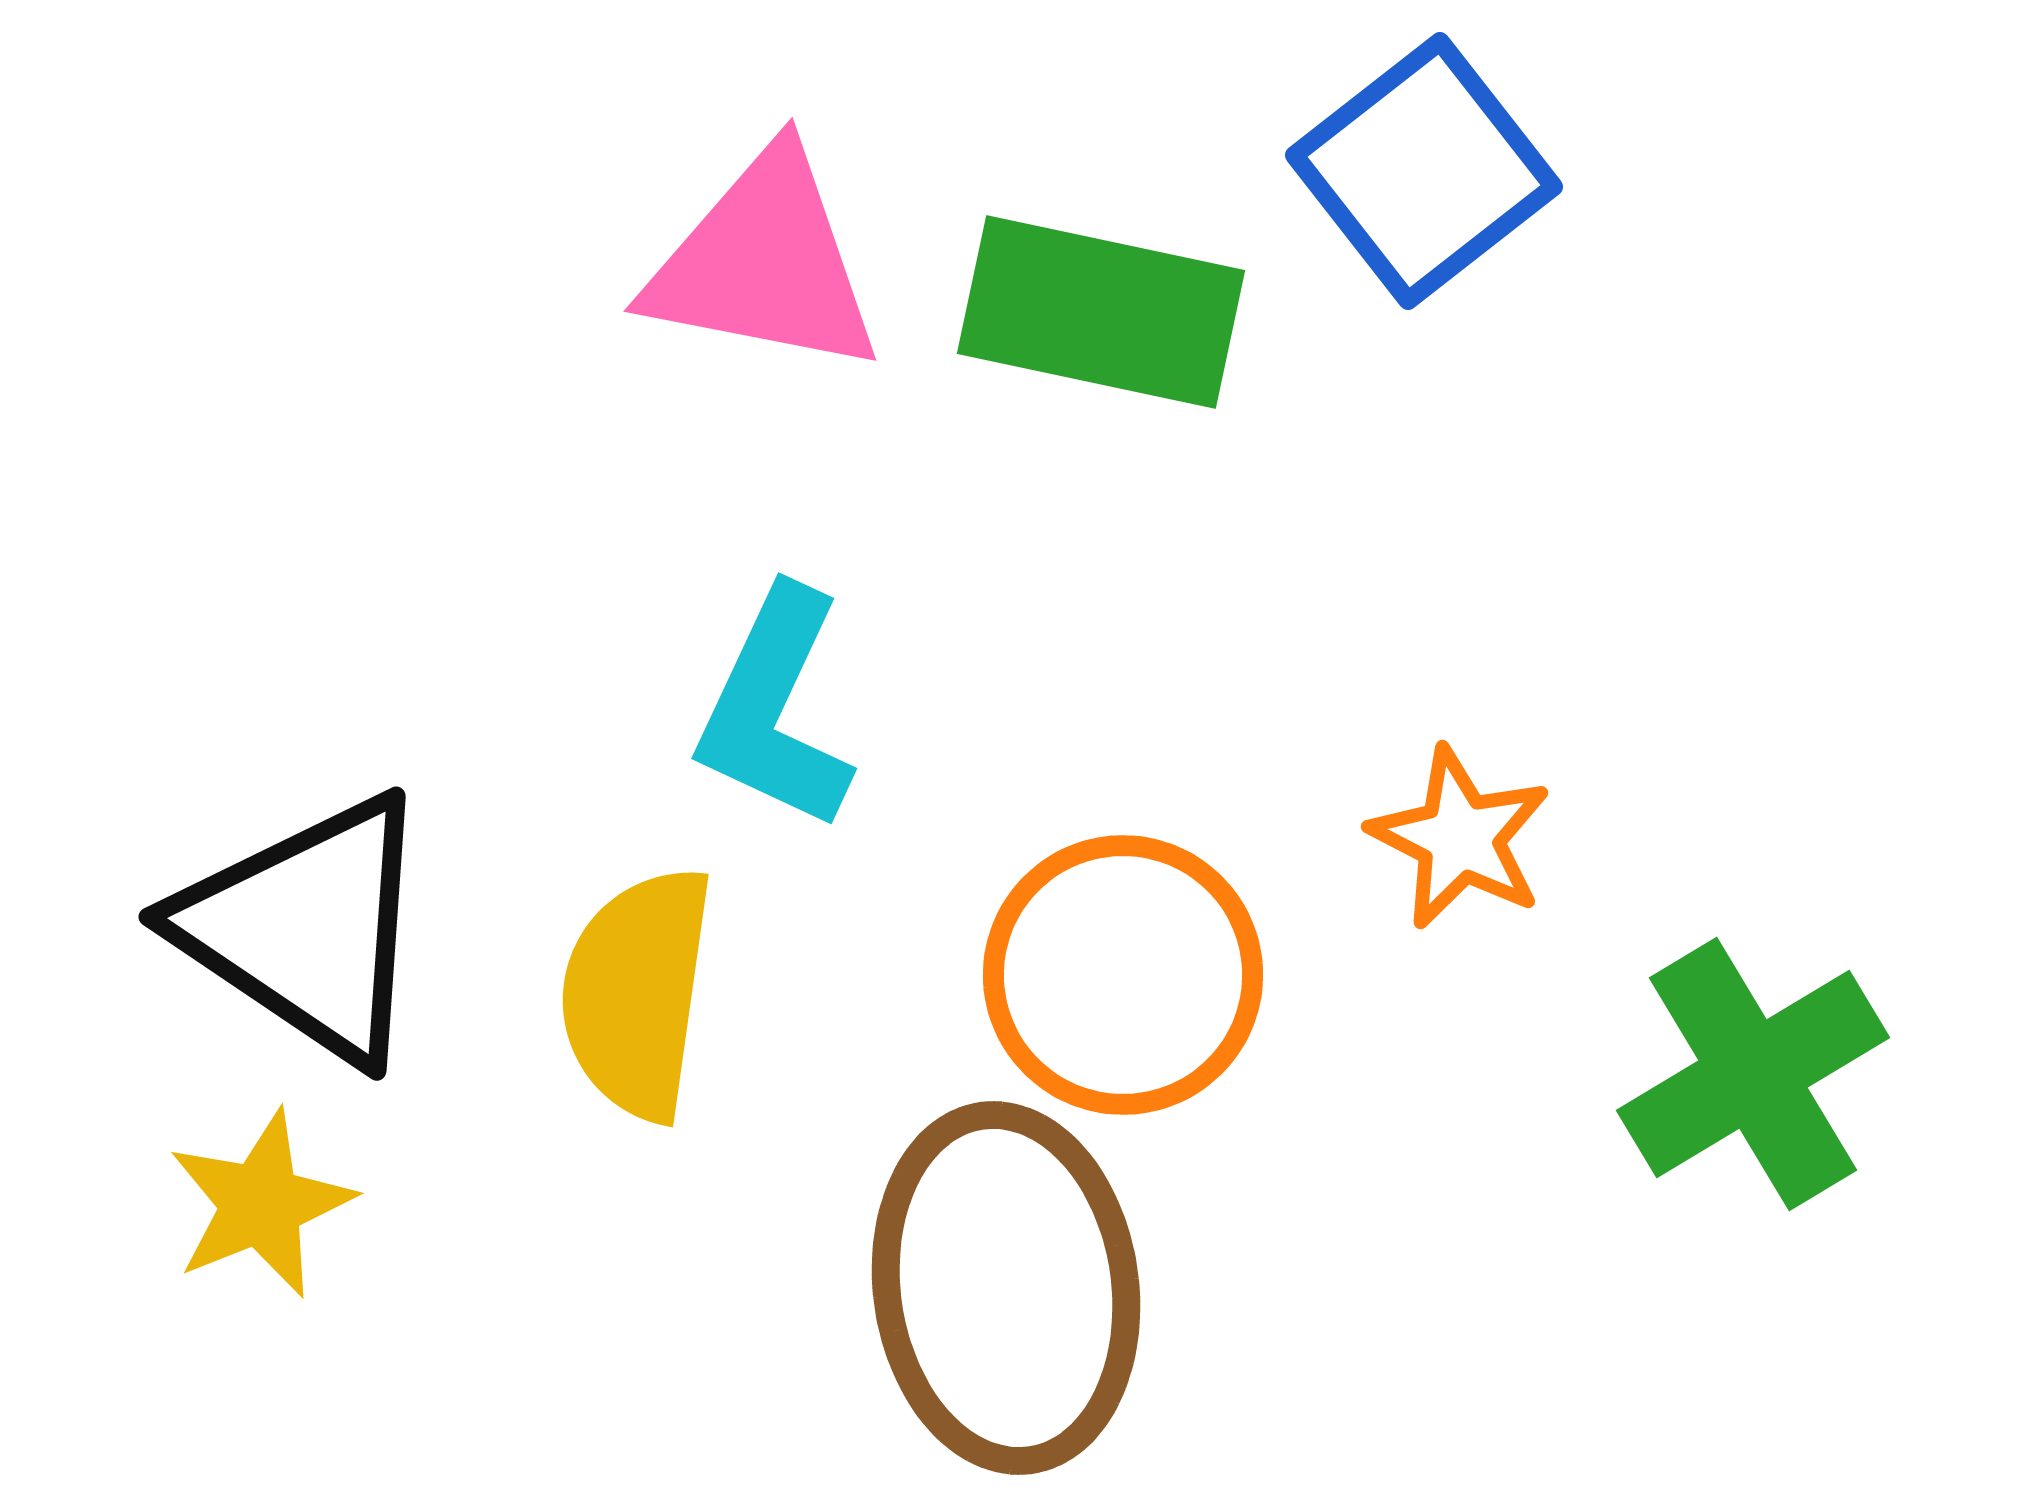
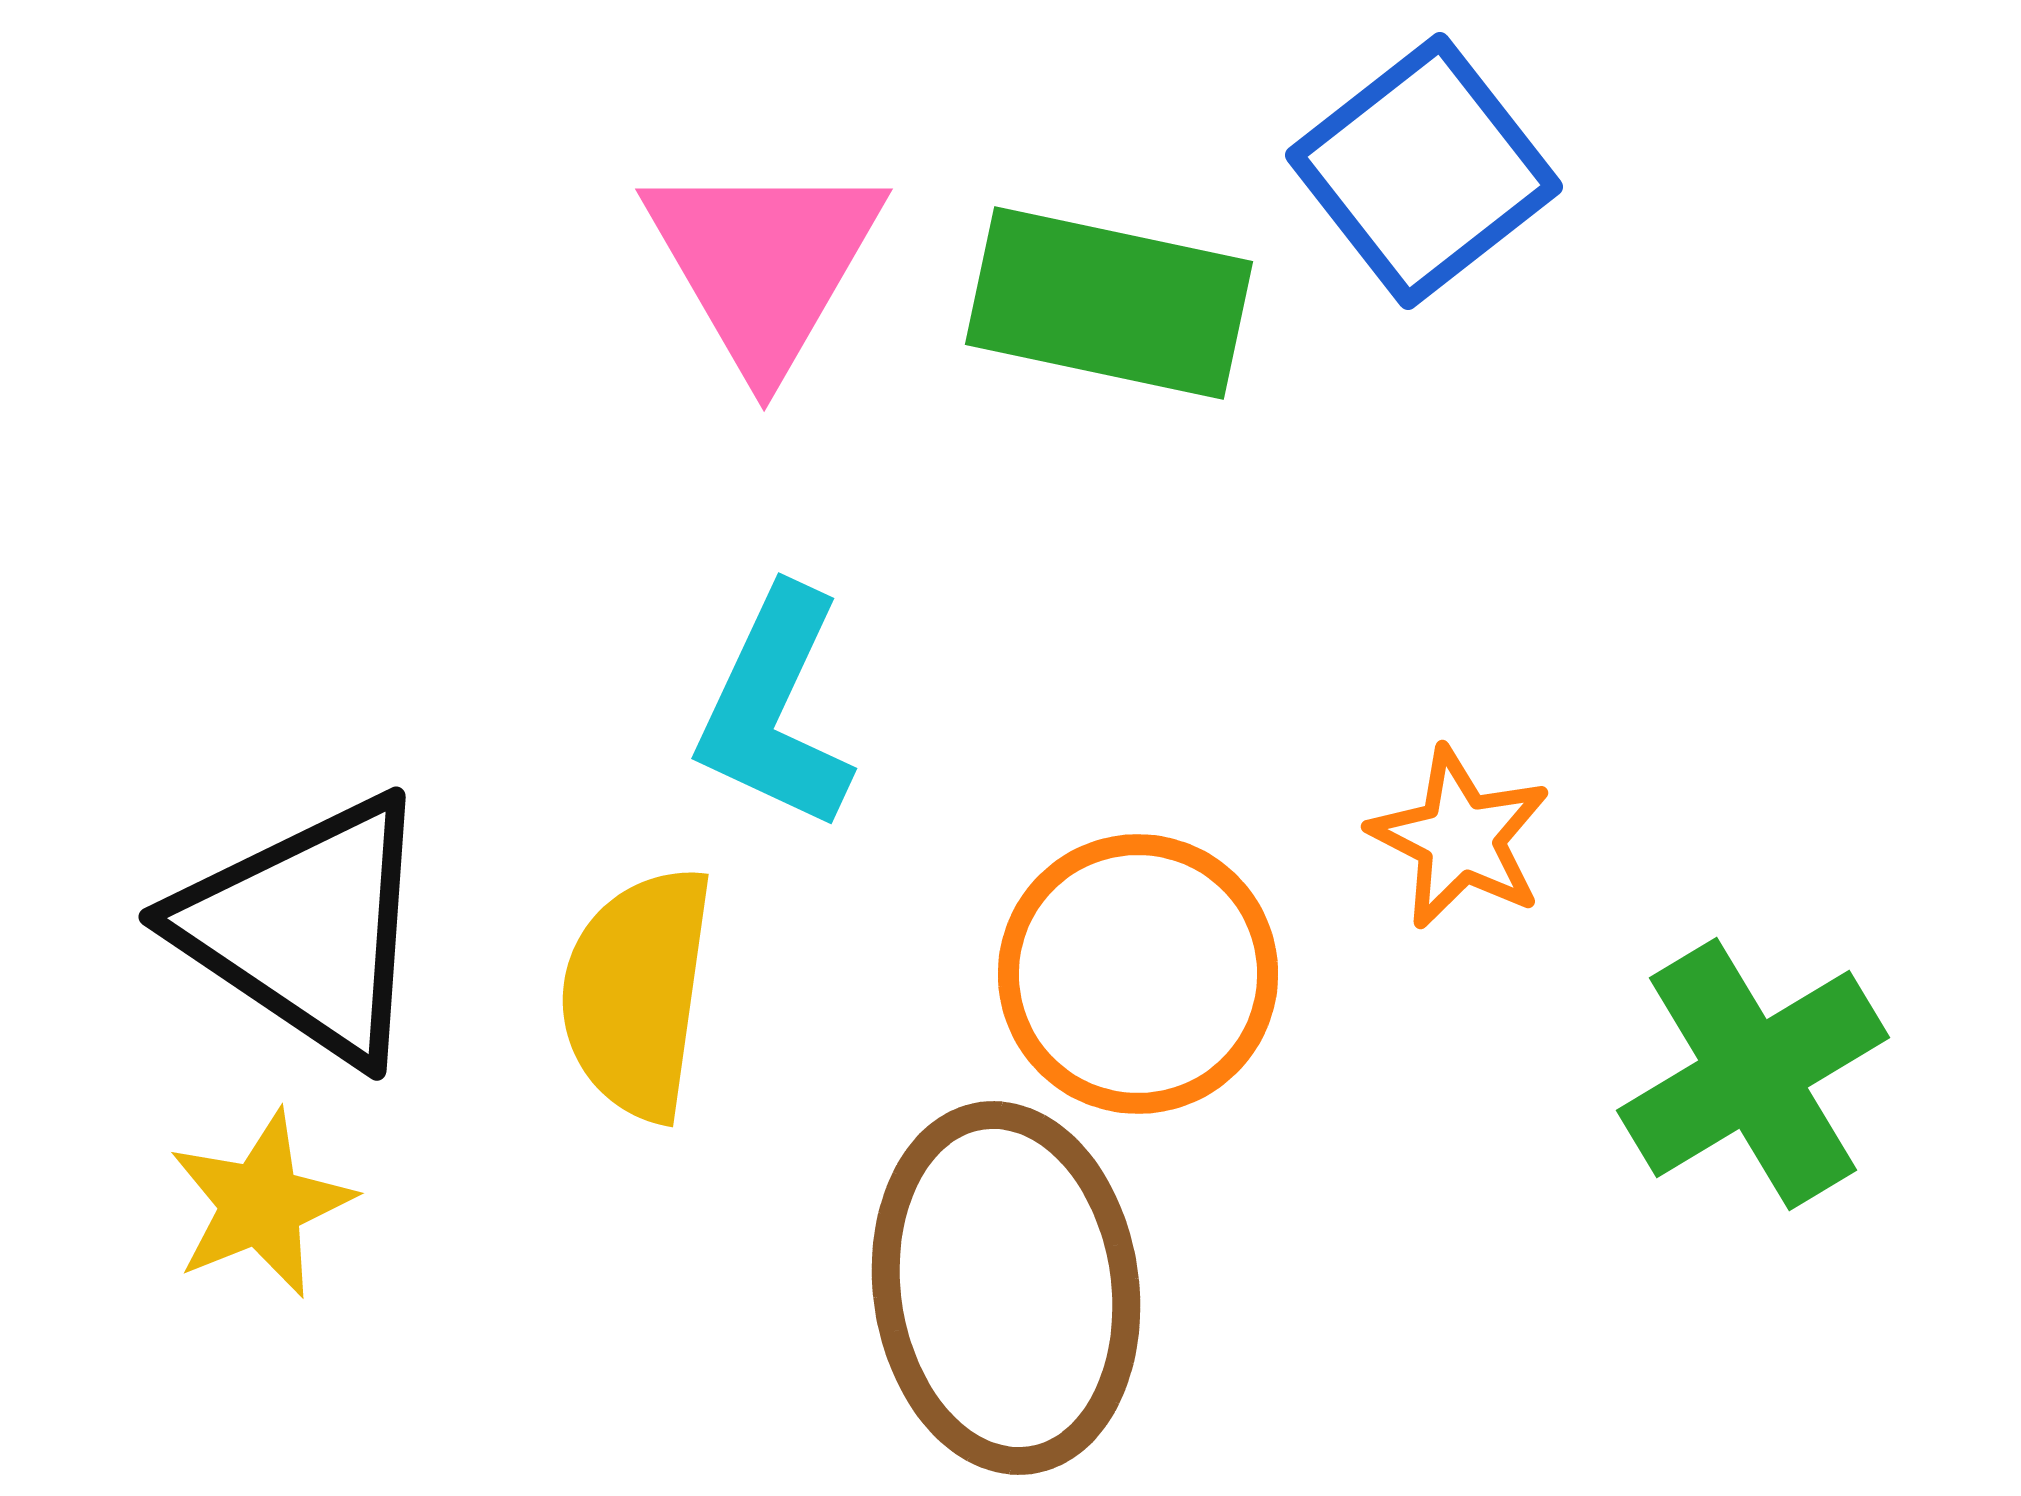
pink triangle: rotated 49 degrees clockwise
green rectangle: moved 8 px right, 9 px up
orange circle: moved 15 px right, 1 px up
